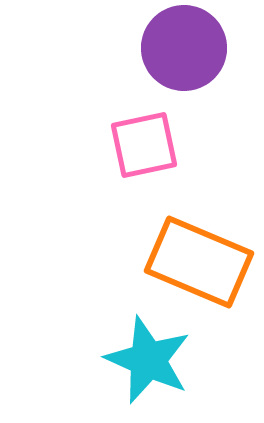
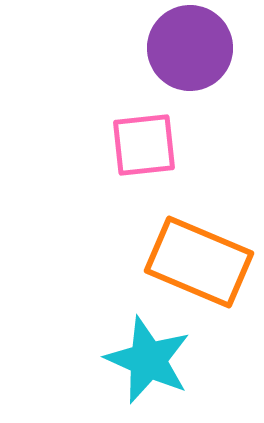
purple circle: moved 6 px right
pink square: rotated 6 degrees clockwise
